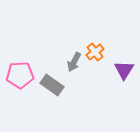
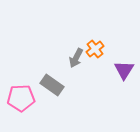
orange cross: moved 3 px up
gray arrow: moved 2 px right, 4 px up
pink pentagon: moved 1 px right, 23 px down
